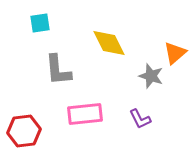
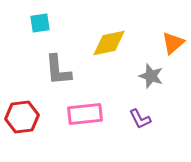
yellow diamond: rotated 75 degrees counterclockwise
orange triangle: moved 2 px left, 10 px up
red hexagon: moved 2 px left, 14 px up
